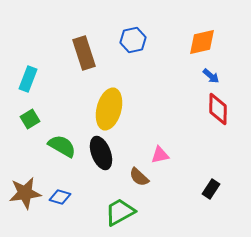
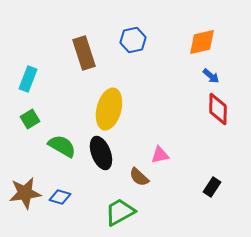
black rectangle: moved 1 px right, 2 px up
